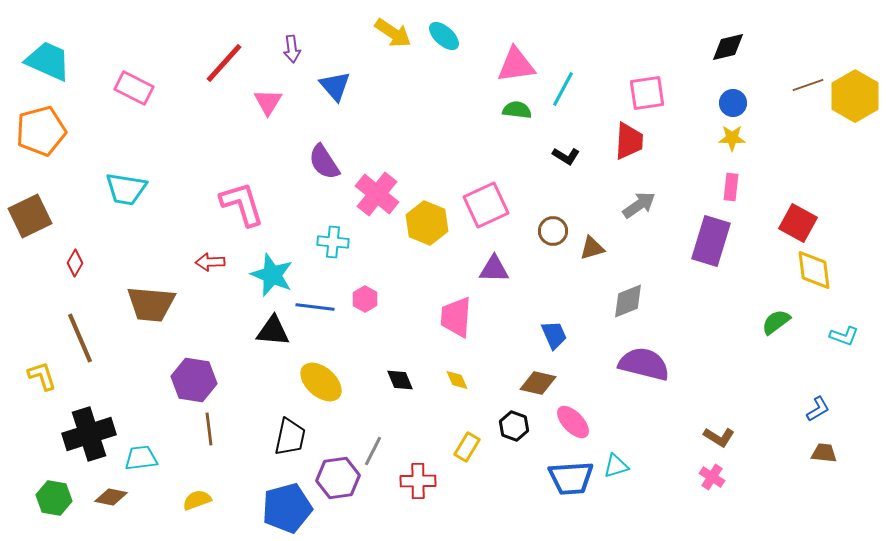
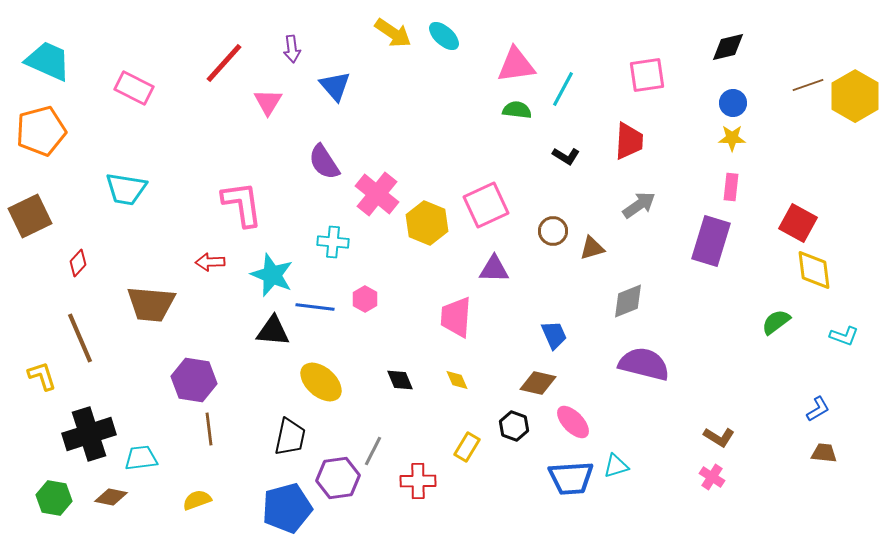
pink square at (647, 93): moved 18 px up
pink L-shape at (242, 204): rotated 9 degrees clockwise
red diamond at (75, 263): moved 3 px right; rotated 12 degrees clockwise
